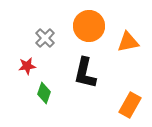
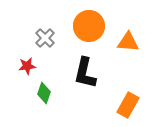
orange triangle: rotated 15 degrees clockwise
orange rectangle: moved 2 px left
